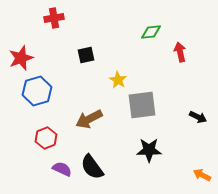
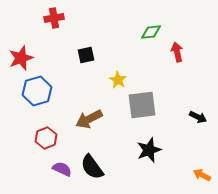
red arrow: moved 3 px left
black star: rotated 20 degrees counterclockwise
